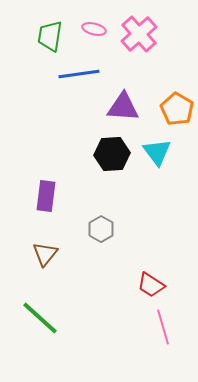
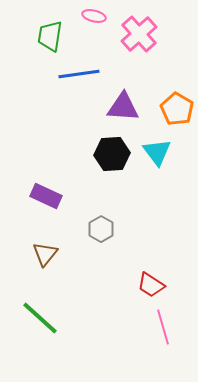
pink ellipse: moved 13 px up
purple rectangle: rotated 72 degrees counterclockwise
